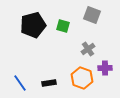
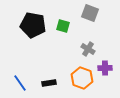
gray square: moved 2 px left, 2 px up
black pentagon: rotated 25 degrees clockwise
gray cross: rotated 24 degrees counterclockwise
